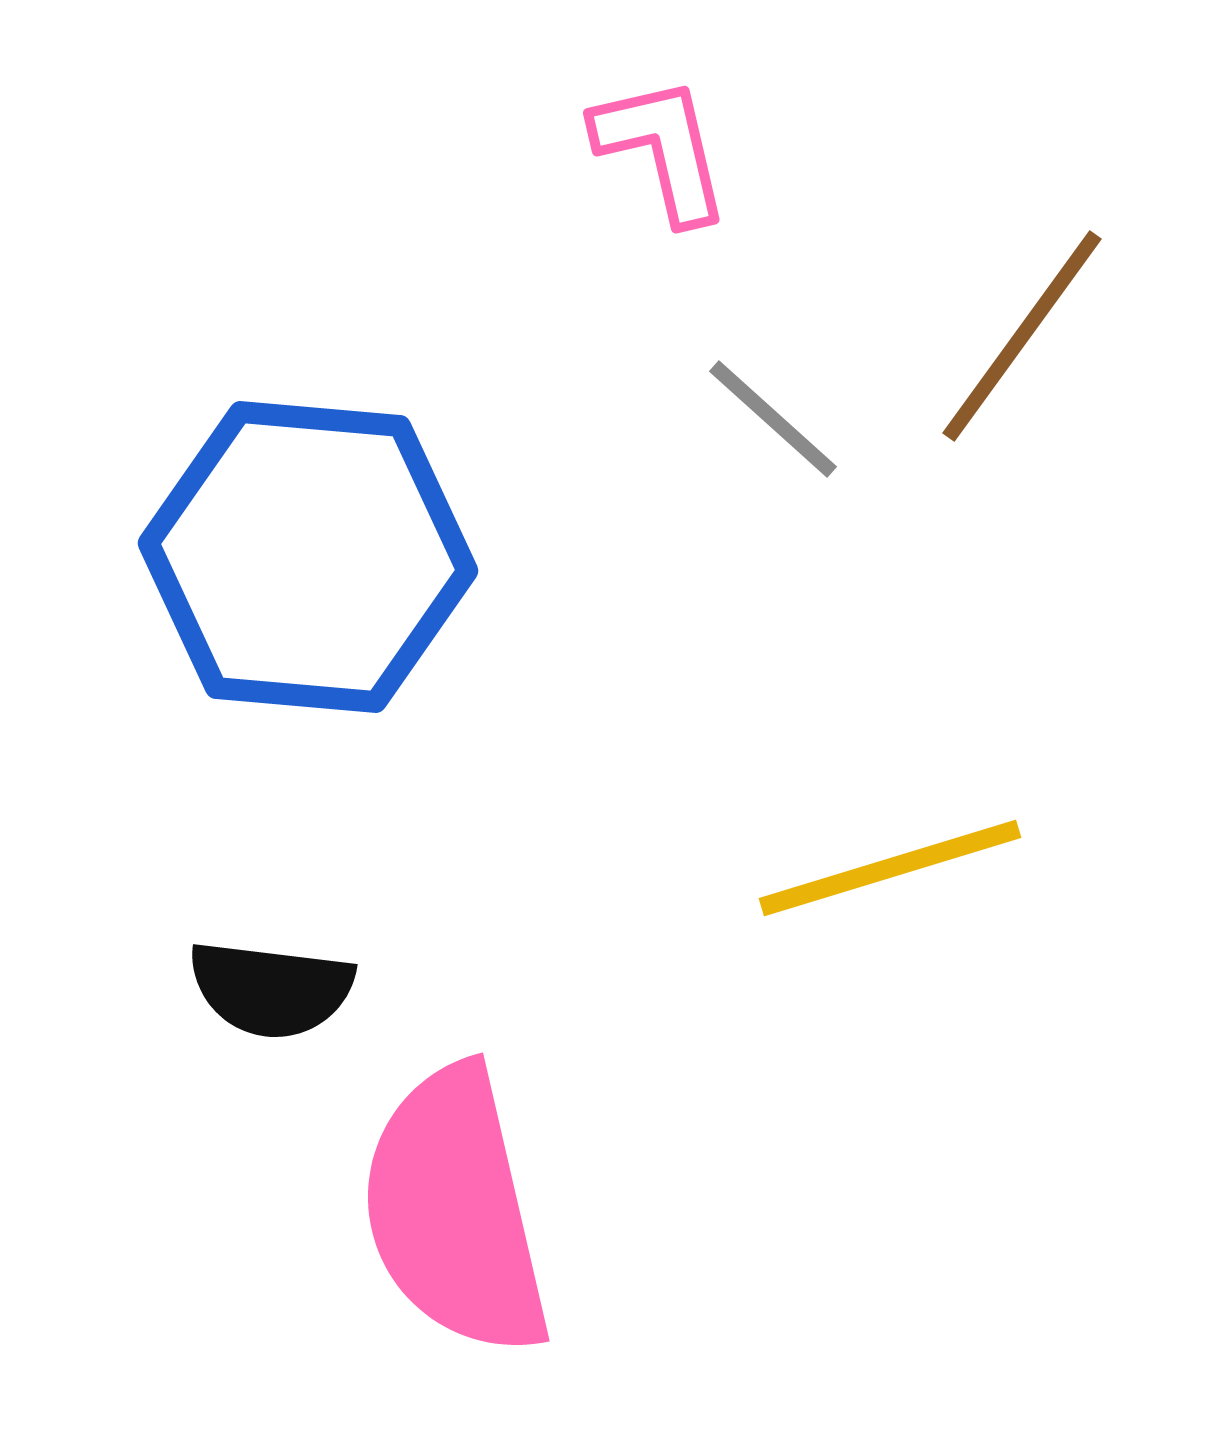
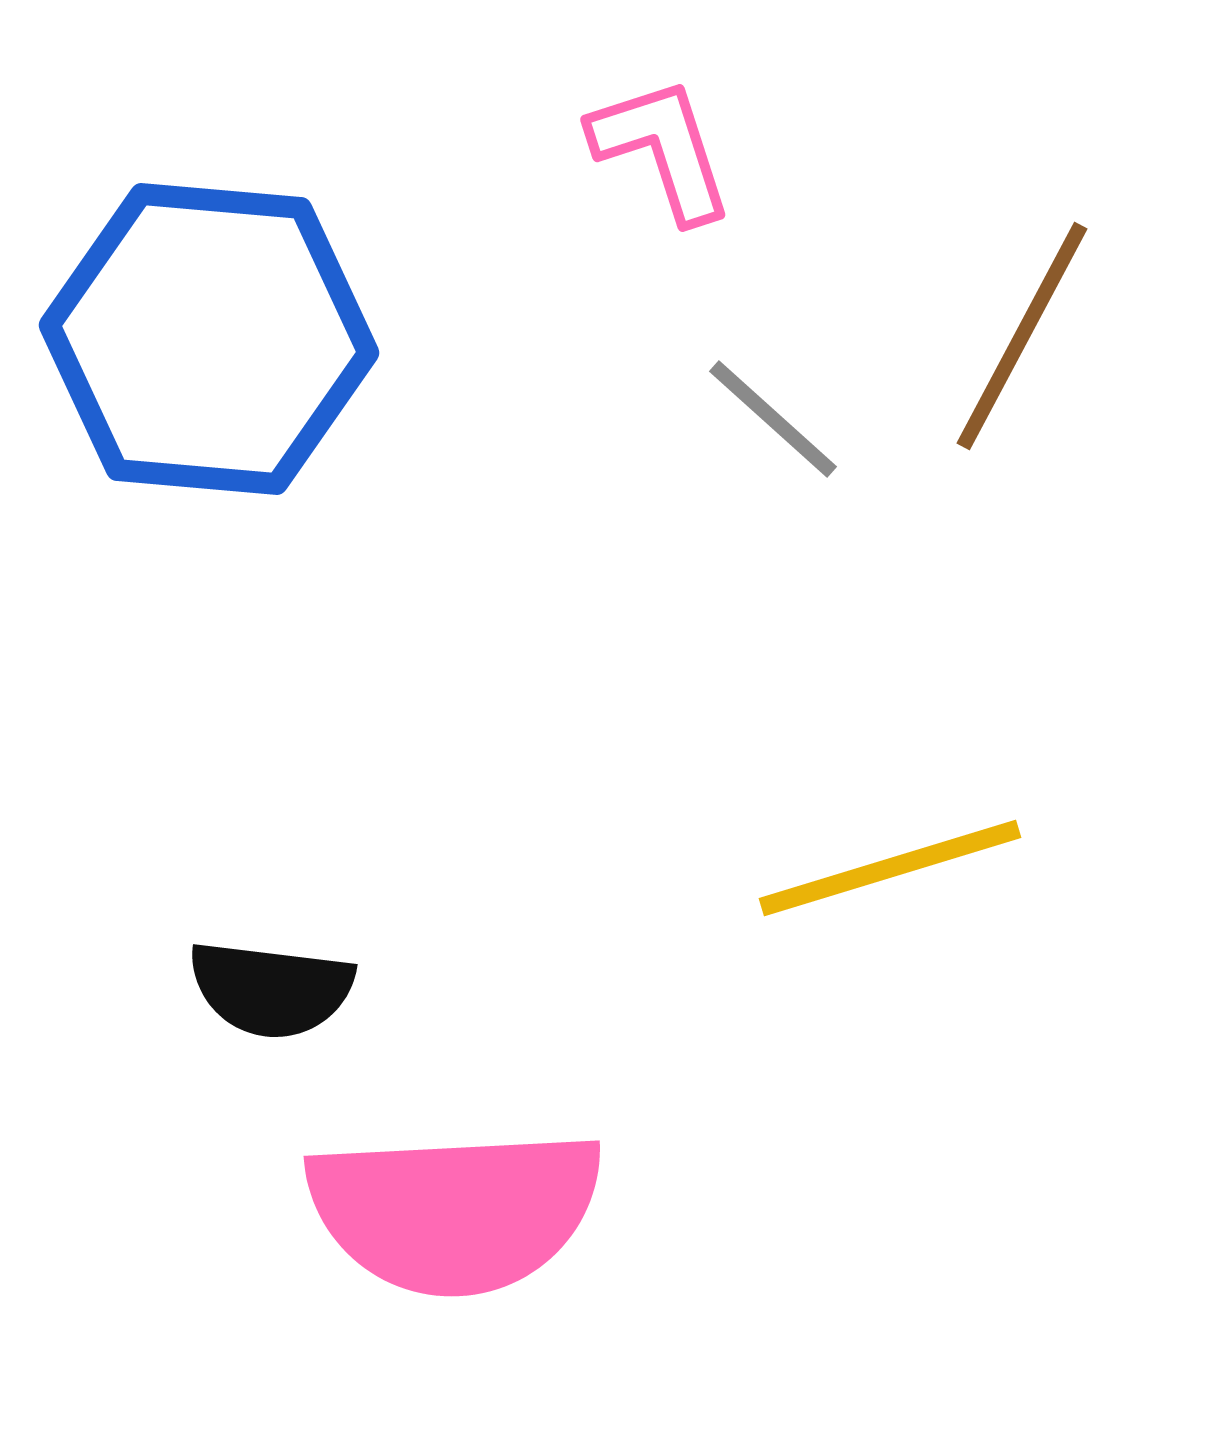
pink L-shape: rotated 5 degrees counterclockwise
brown line: rotated 8 degrees counterclockwise
blue hexagon: moved 99 px left, 218 px up
pink semicircle: rotated 80 degrees counterclockwise
